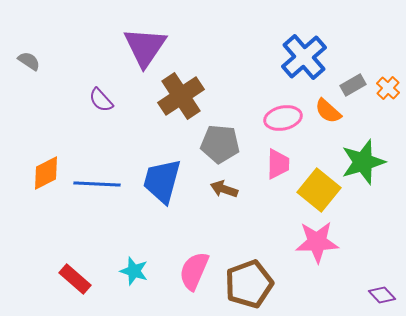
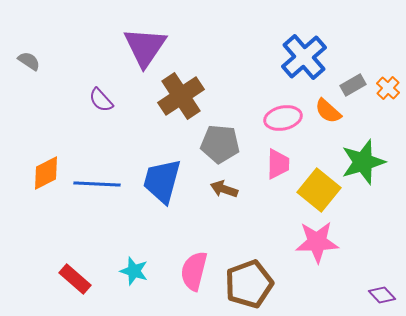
pink semicircle: rotated 9 degrees counterclockwise
